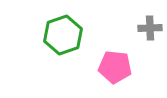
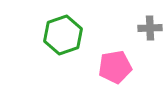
pink pentagon: rotated 16 degrees counterclockwise
